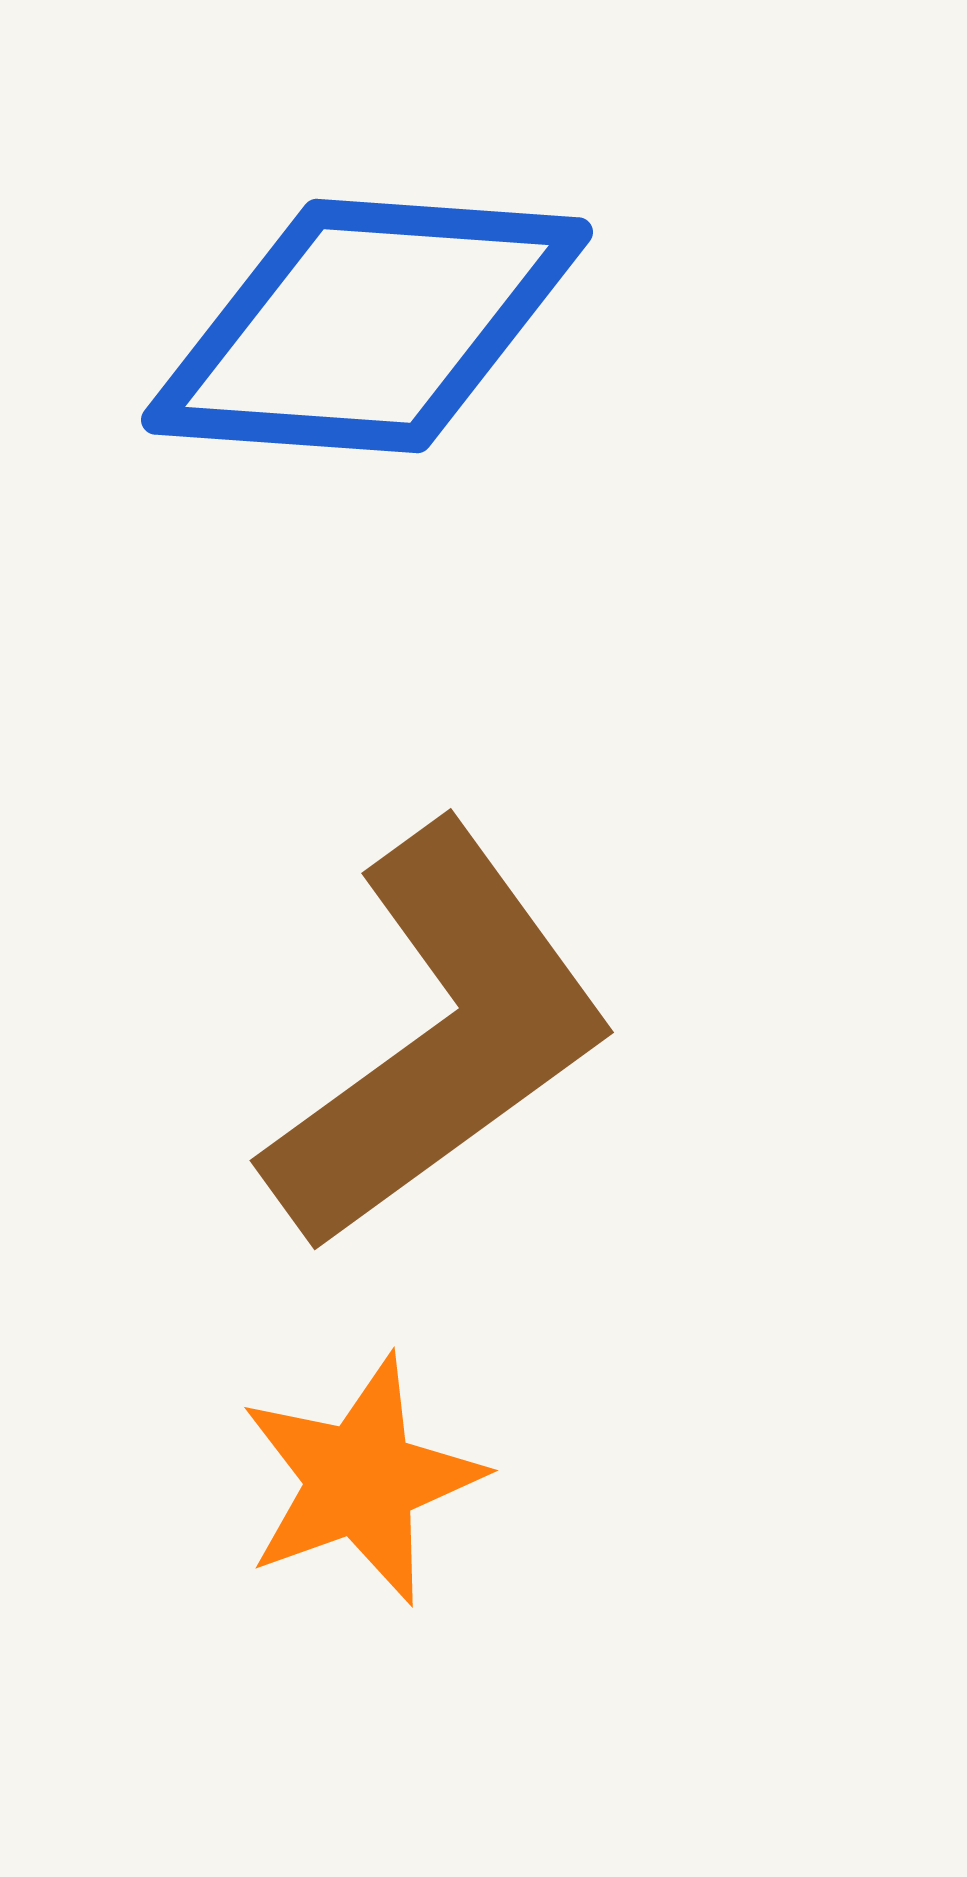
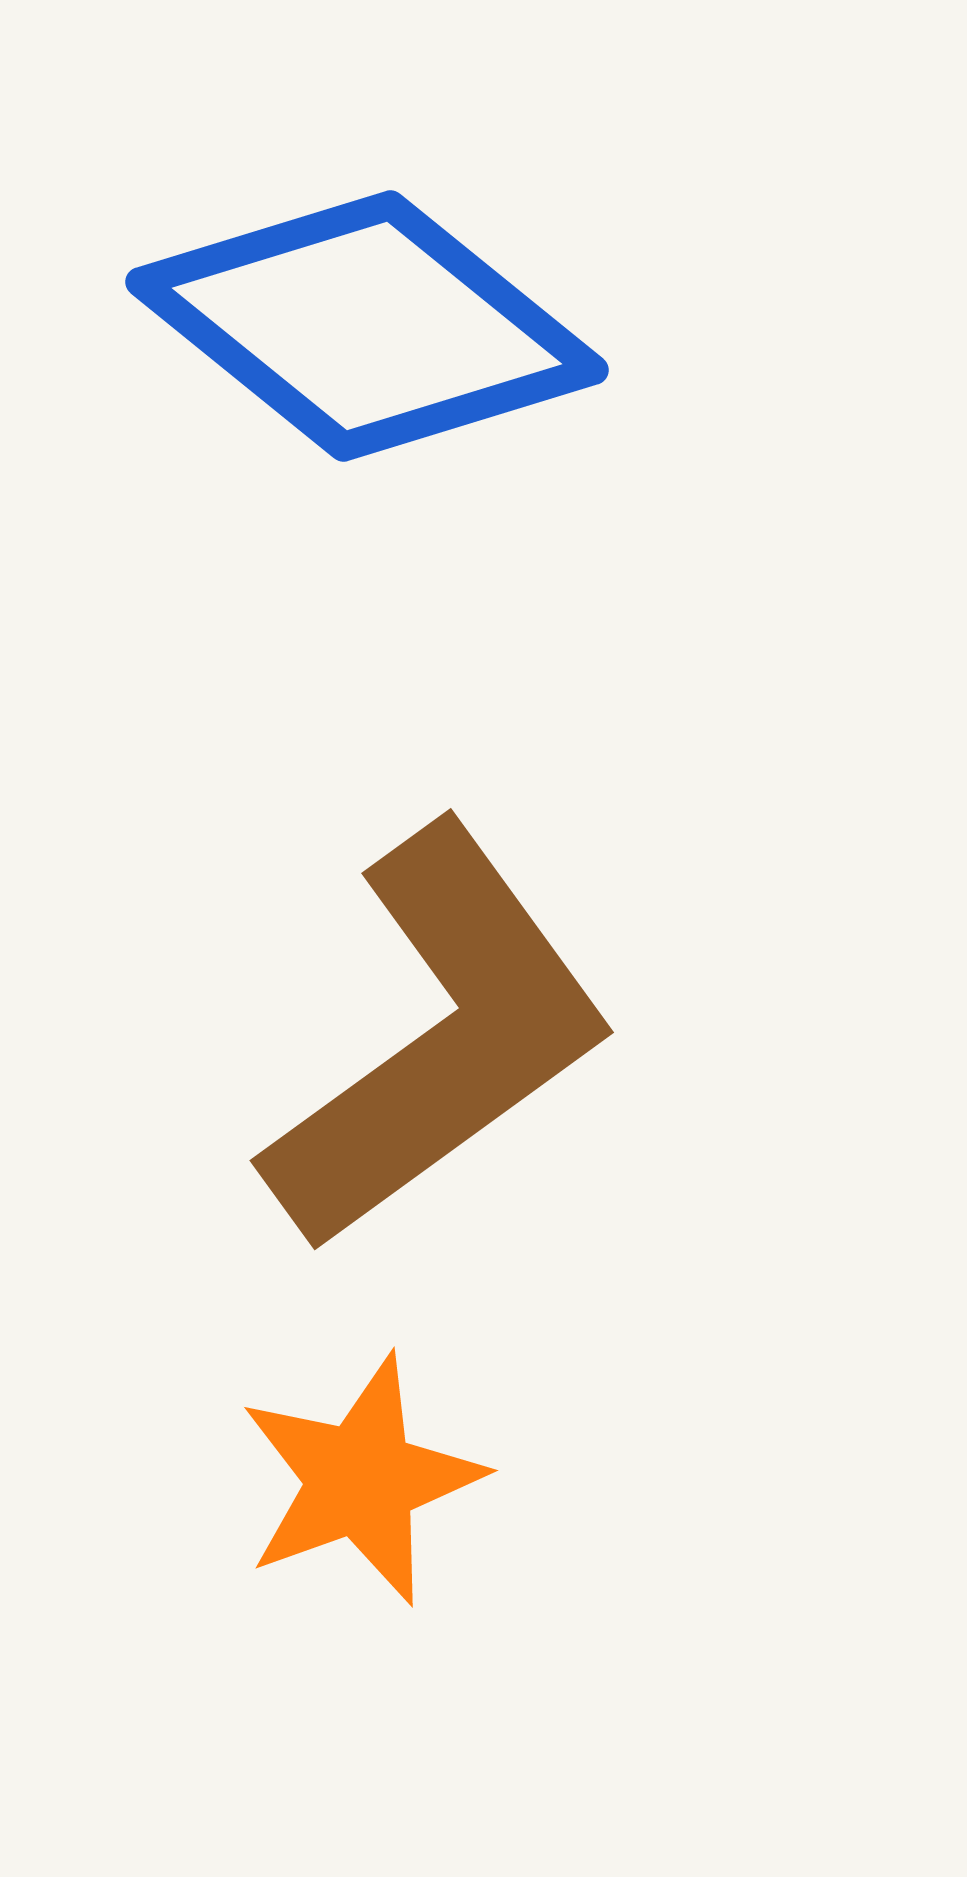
blue diamond: rotated 35 degrees clockwise
